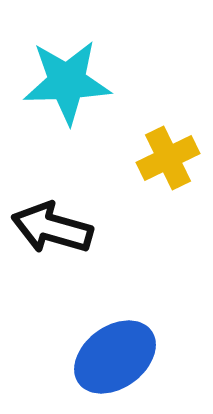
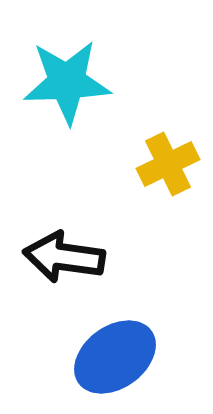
yellow cross: moved 6 px down
black arrow: moved 12 px right, 29 px down; rotated 8 degrees counterclockwise
